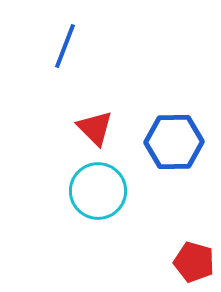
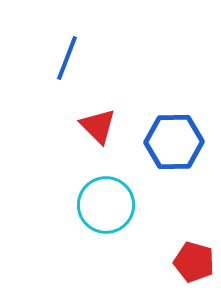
blue line: moved 2 px right, 12 px down
red triangle: moved 3 px right, 2 px up
cyan circle: moved 8 px right, 14 px down
